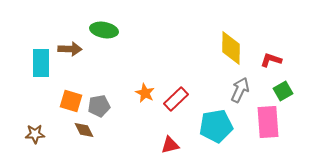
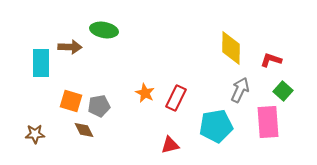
brown arrow: moved 2 px up
green square: rotated 18 degrees counterclockwise
red rectangle: moved 1 px up; rotated 20 degrees counterclockwise
